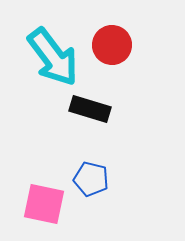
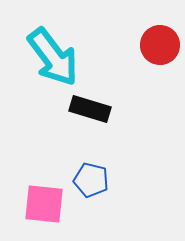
red circle: moved 48 px right
blue pentagon: moved 1 px down
pink square: rotated 6 degrees counterclockwise
